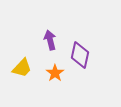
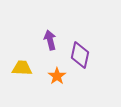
yellow trapezoid: rotated 130 degrees counterclockwise
orange star: moved 2 px right, 3 px down
